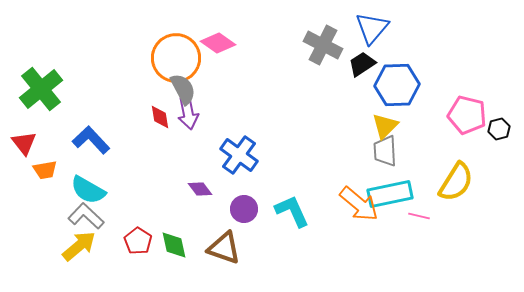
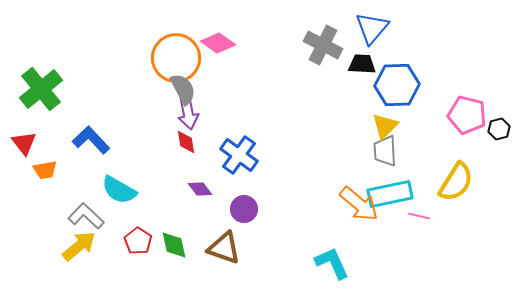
black trapezoid: rotated 36 degrees clockwise
red diamond: moved 26 px right, 25 px down
cyan semicircle: moved 31 px right
cyan L-shape: moved 40 px right, 52 px down
